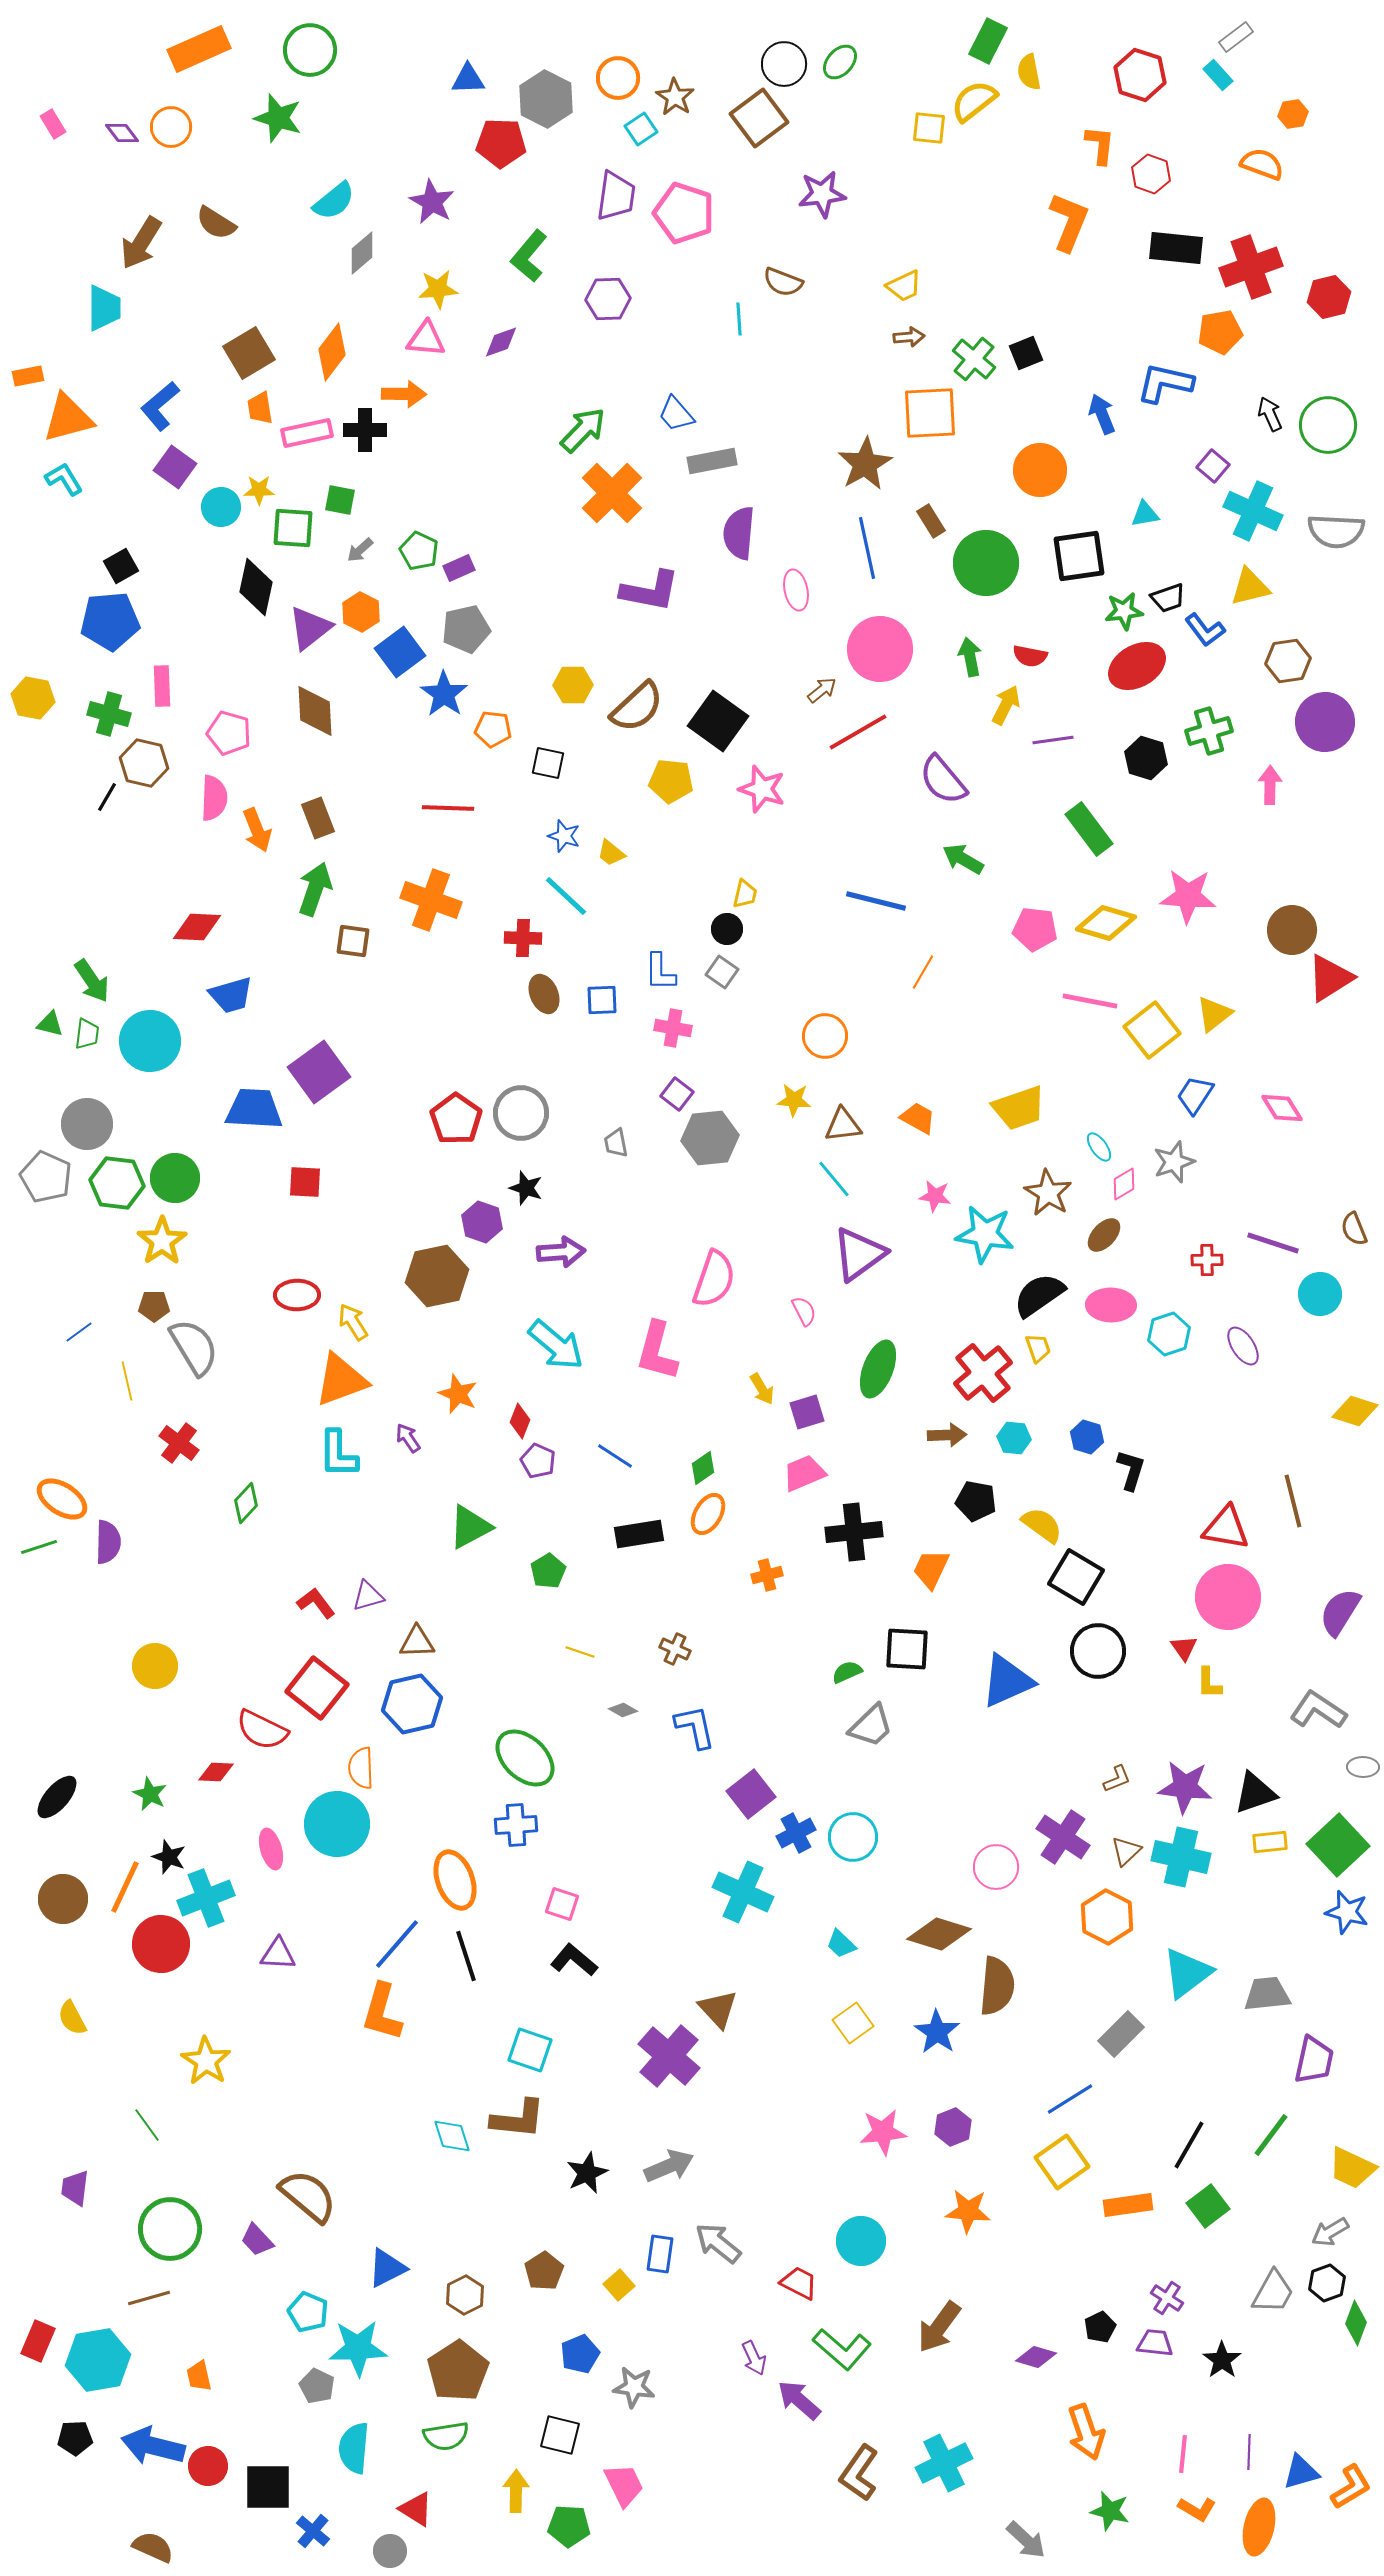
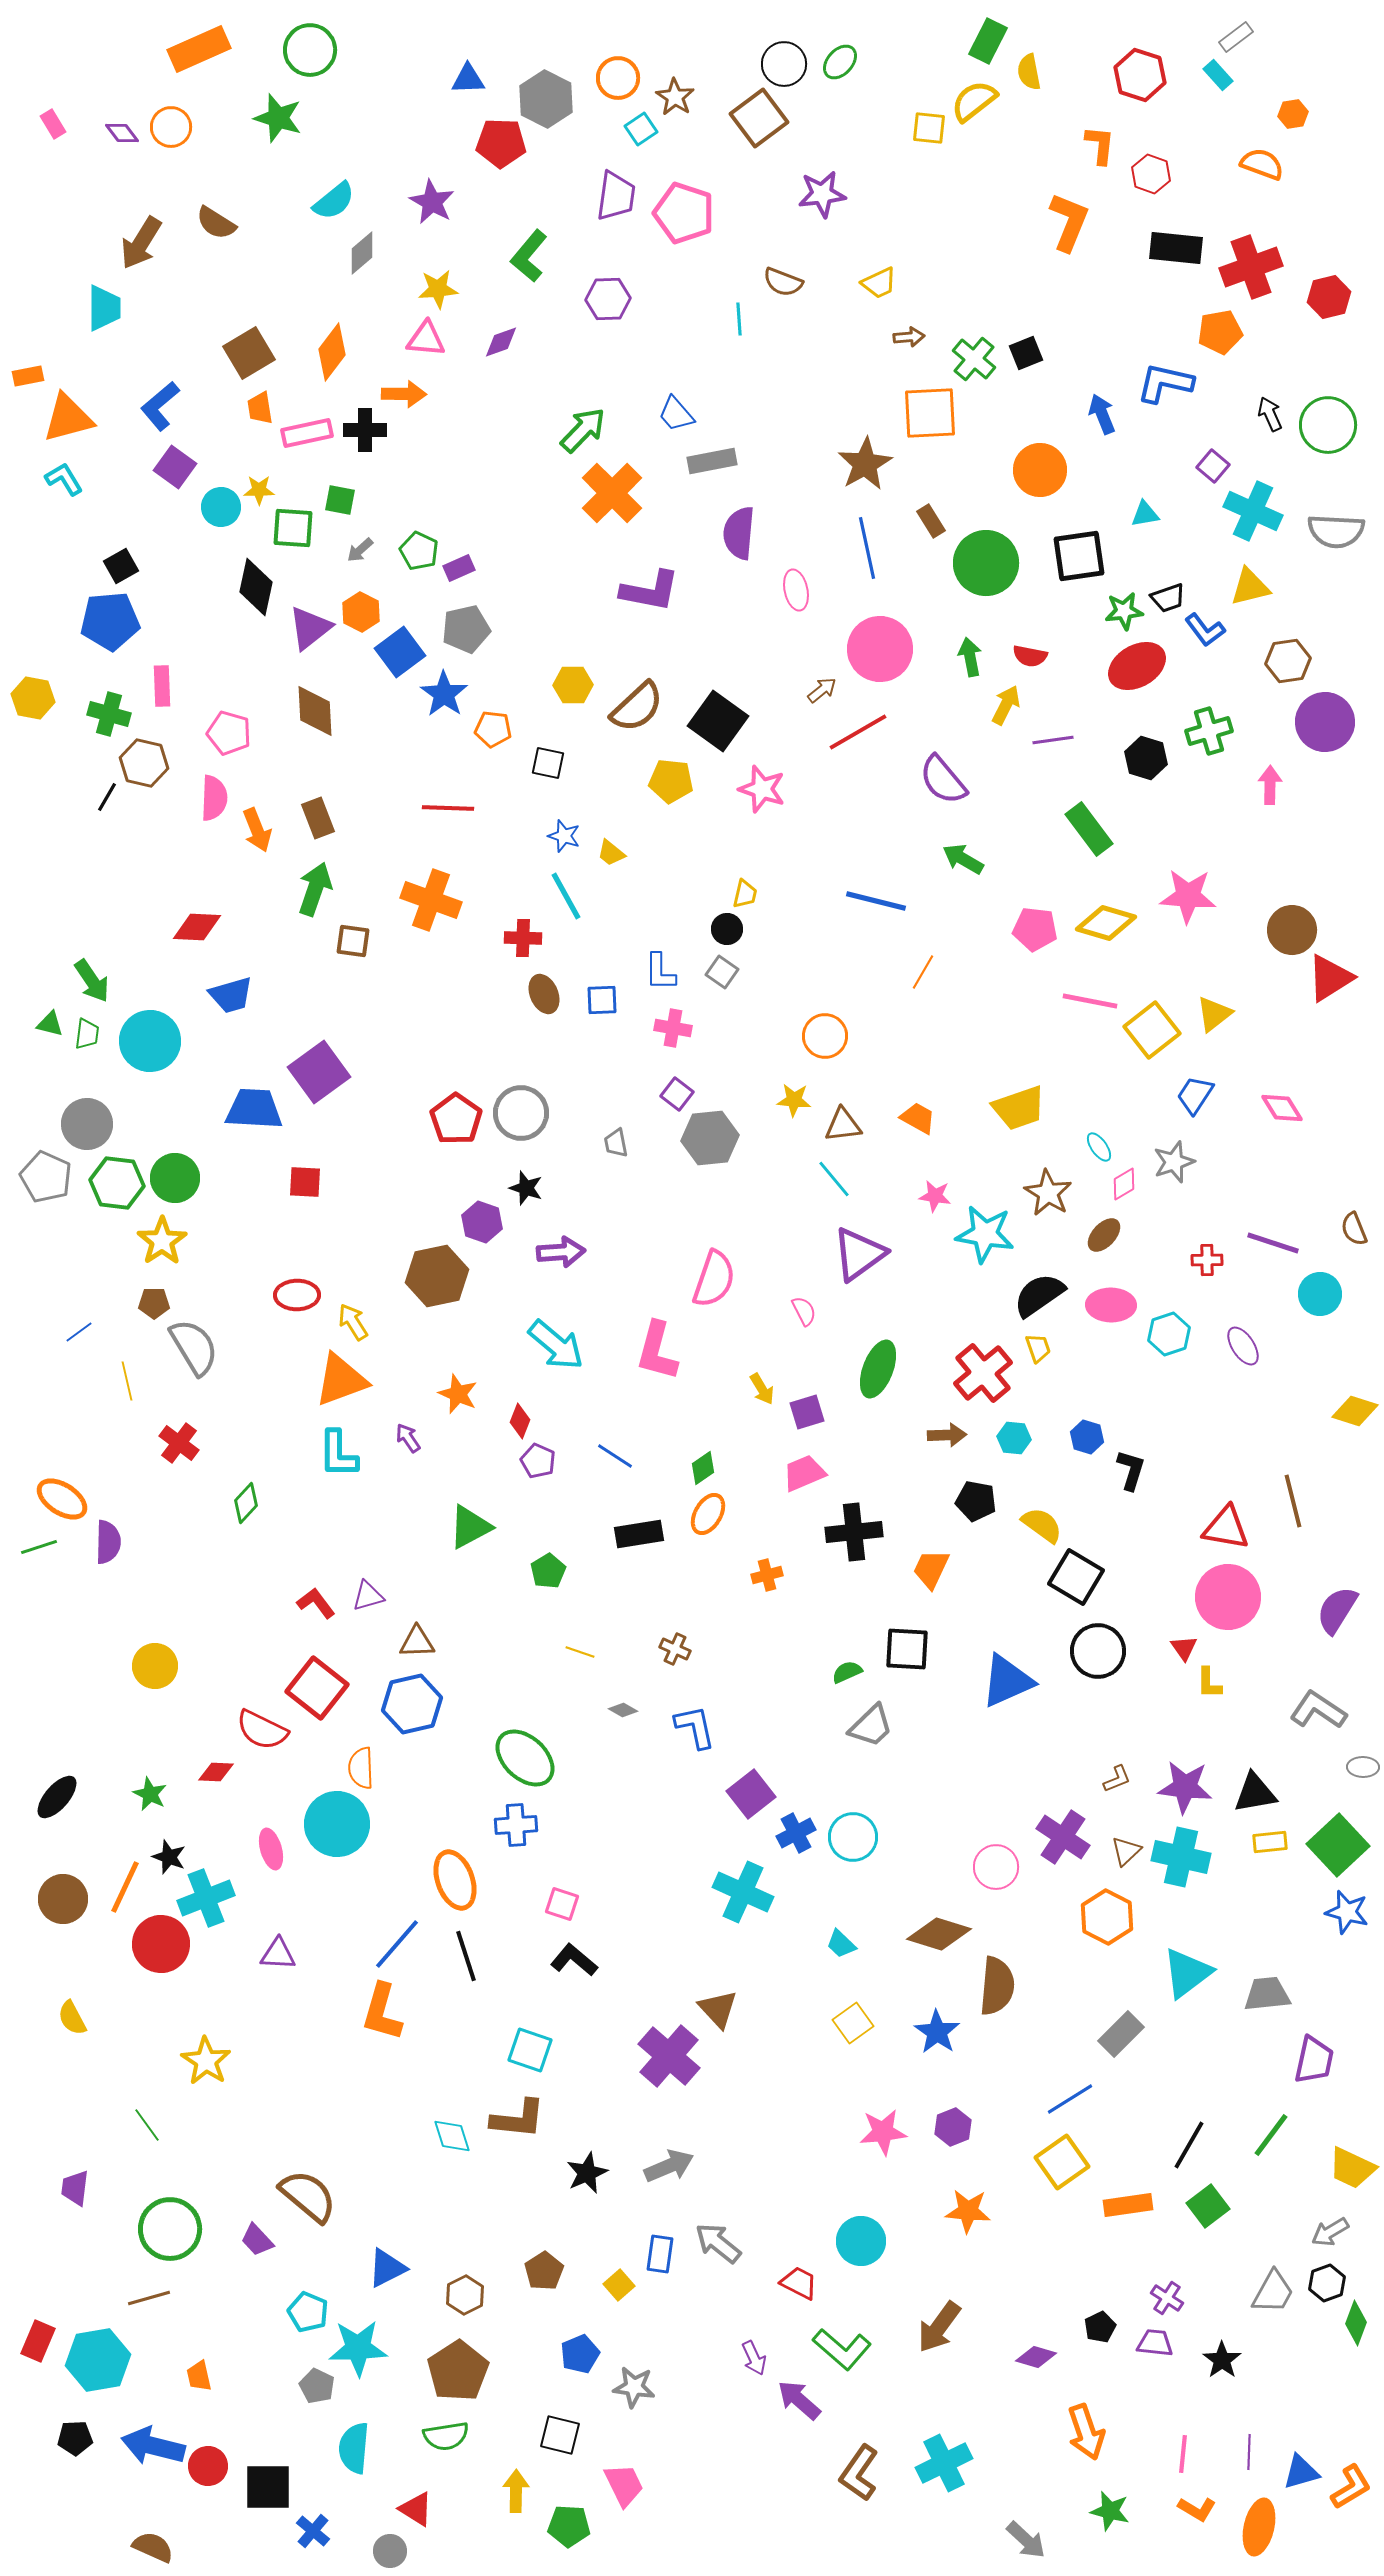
yellow trapezoid at (904, 286): moved 25 px left, 3 px up
cyan line at (566, 896): rotated 18 degrees clockwise
brown pentagon at (154, 1306): moved 3 px up
purple semicircle at (1340, 1612): moved 3 px left, 2 px up
black triangle at (1255, 1793): rotated 9 degrees clockwise
